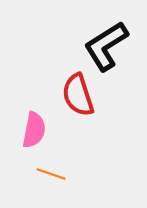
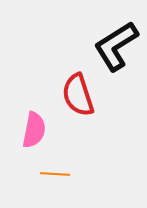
black L-shape: moved 10 px right
orange line: moved 4 px right; rotated 16 degrees counterclockwise
